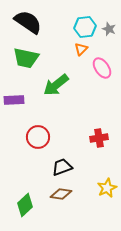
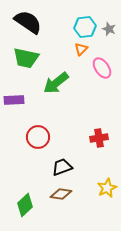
green arrow: moved 2 px up
